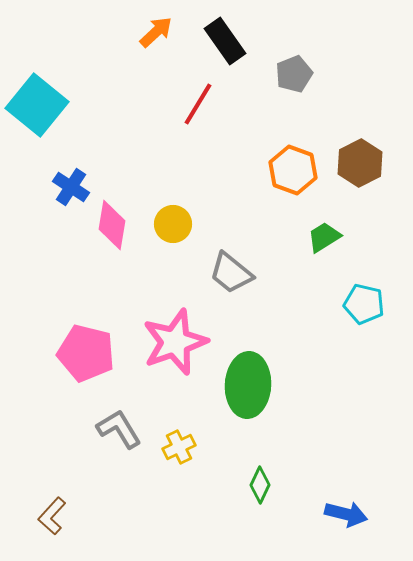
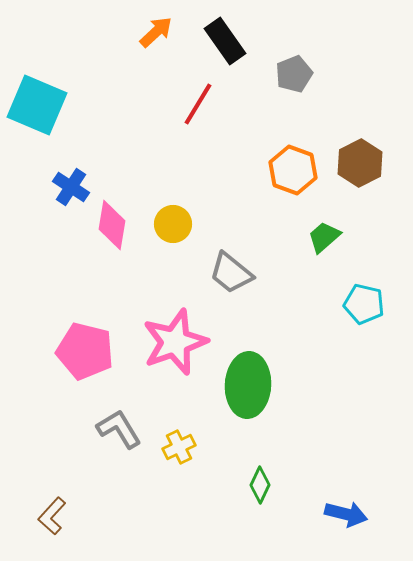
cyan square: rotated 16 degrees counterclockwise
green trapezoid: rotated 9 degrees counterclockwise
pink pentagon: moved 1 px left, 2 px up
